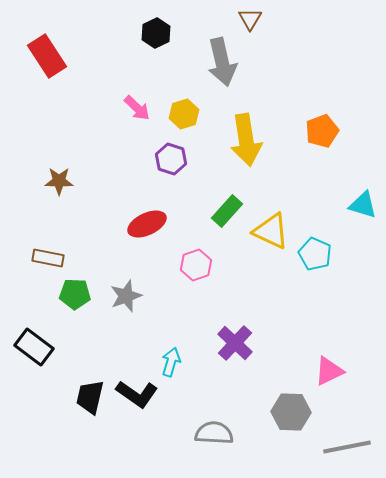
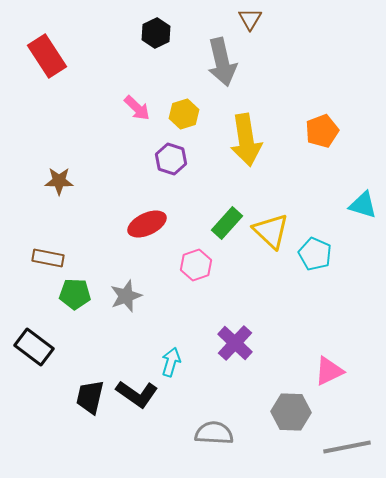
green rectangle: moved 12 px down
yellow triangle: rotated 18 degrees clockwise
